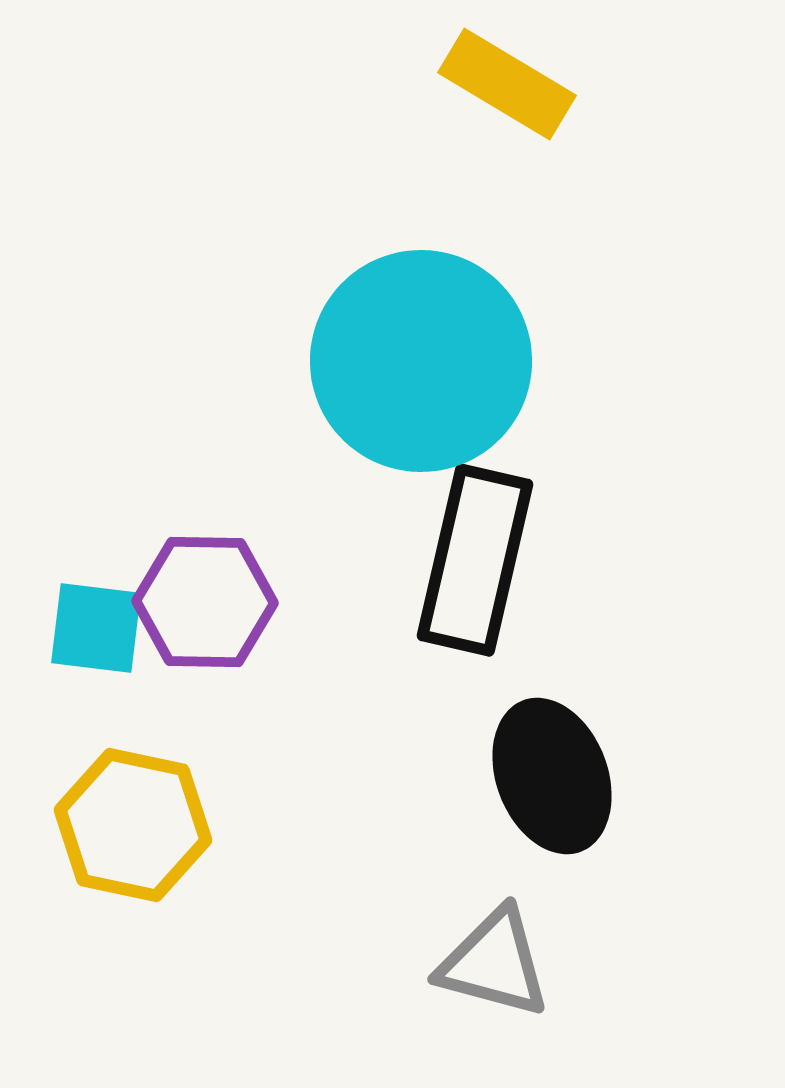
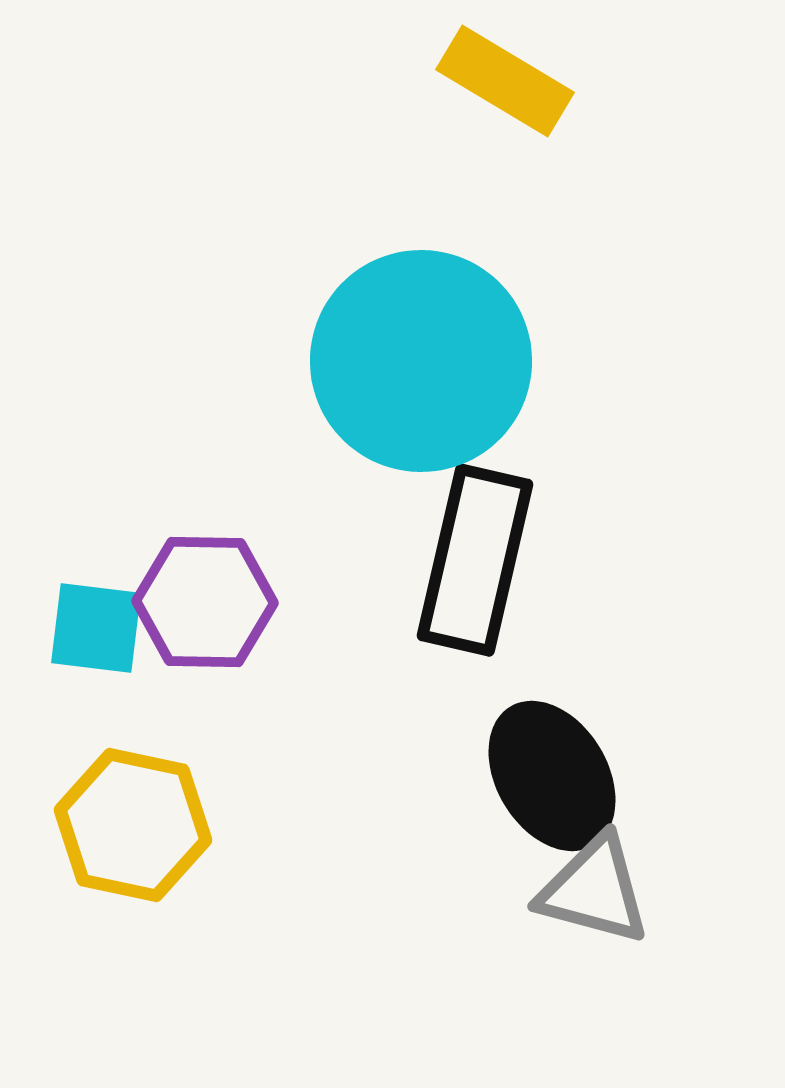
yellow rectangle: moved 2 px left, 3 px up
black ellipse: rotated 10 degrees counterclockwise
gray triangle: moved 100 px right, 73 px up
